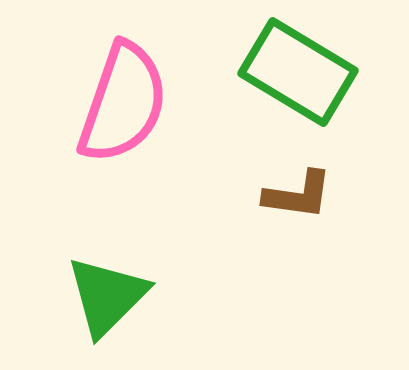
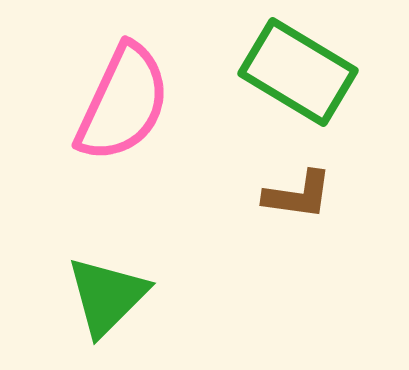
pink semicircle: rotated 6 degrees clockwise
